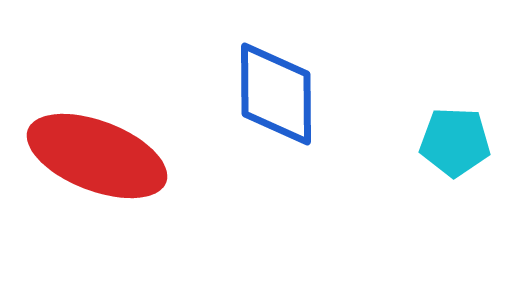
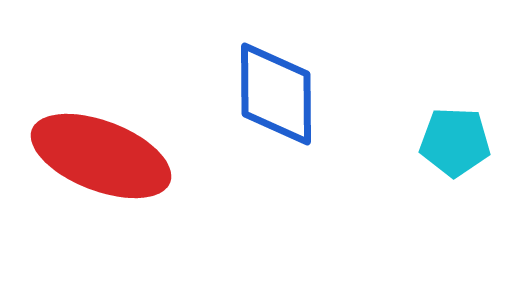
red ellipse: moved 4 px right
